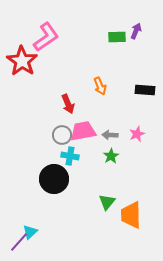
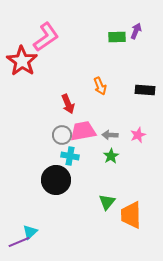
pink star: moved 1 px right, 1 px down
black circle: moved 2 px right, 1 px down
purple line: rotated 25 degrees clockwise
